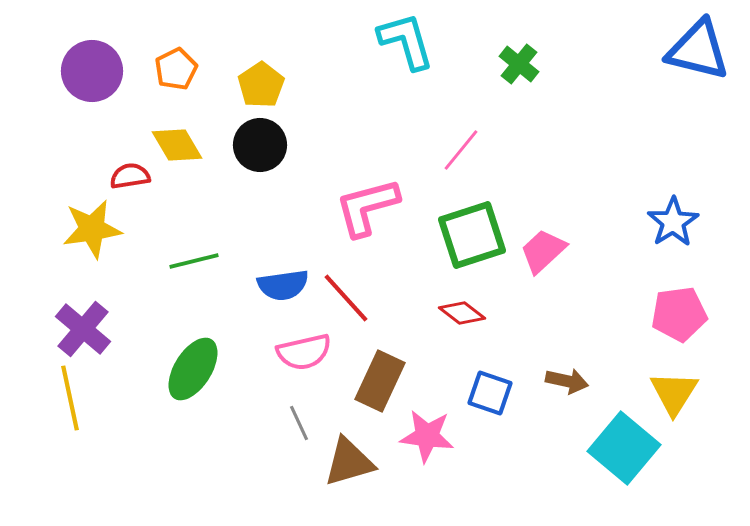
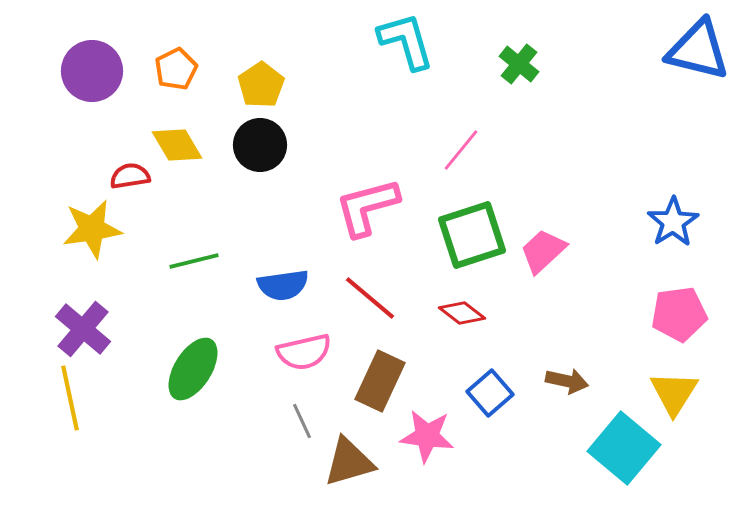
red line: moved 24 px right; rotated 8 degrees counterclockwise
blue square: rotated 30 degrees clockwise
gray line: moved 3 px right, 2 px up
